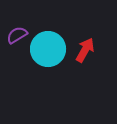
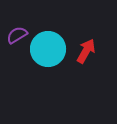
red arrow: moved 1 px right, 1 px down
